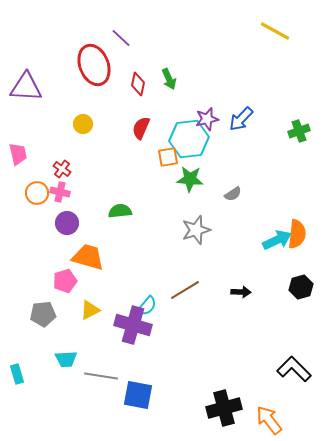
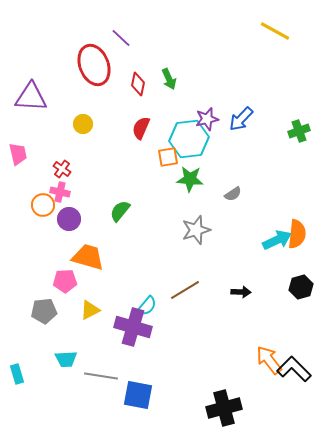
purple triangle: moved 5 px right, 10 px down
orange circle: moved 6 px right, 12 px down
green semicircle: rotated 45 degrees counterclockwise
purple circle: moved 2 px right, 4 px up
pink pentagon: rotated 15 degrees clockwise
gray pentagon: moved 1 px right, 3 px up
purple cross: moved 2 px down
orange arrow: moved 60 px up
